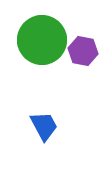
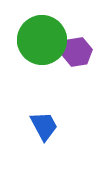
purple hexagon: moved 6 px left, 1 px down; rotated 20 degrees counterclockwise
